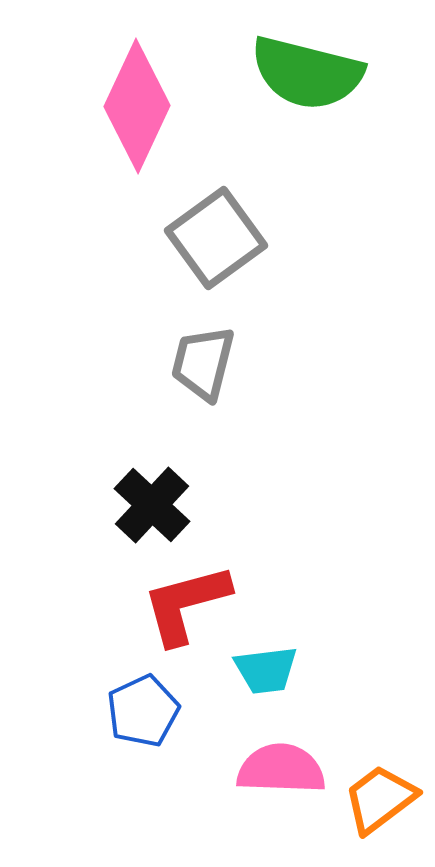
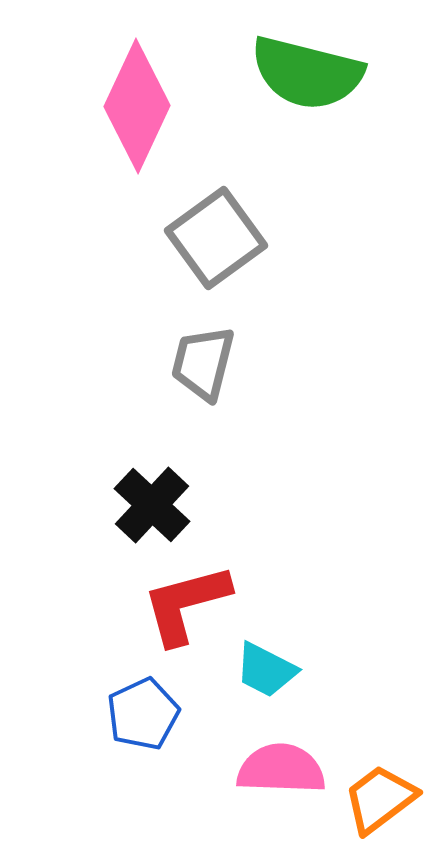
cyan trapezoid: rotated 34 degrees clockwise
blue pentagon: moved 3 px down
